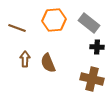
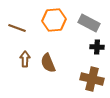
gray rectangle: rotated 10 degrees counterclockwise
